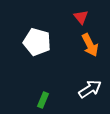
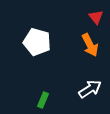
red triangle: moved 15 px right
